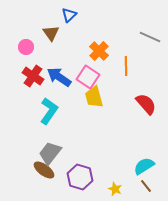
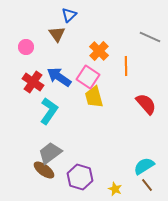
brown triangle: moved 6 px right, 1 px down
red cross: moved 6 px down
gray trapezoid: rotated 15 degrees clockwise
brown line: moved 1 px right, 1 px up
